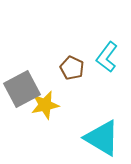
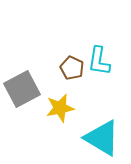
cyan L-shape: moved 8 px left, 4 px down; rotated 28 degrees counterclockwise
yellow star: moved 15 px right, 3 px down
